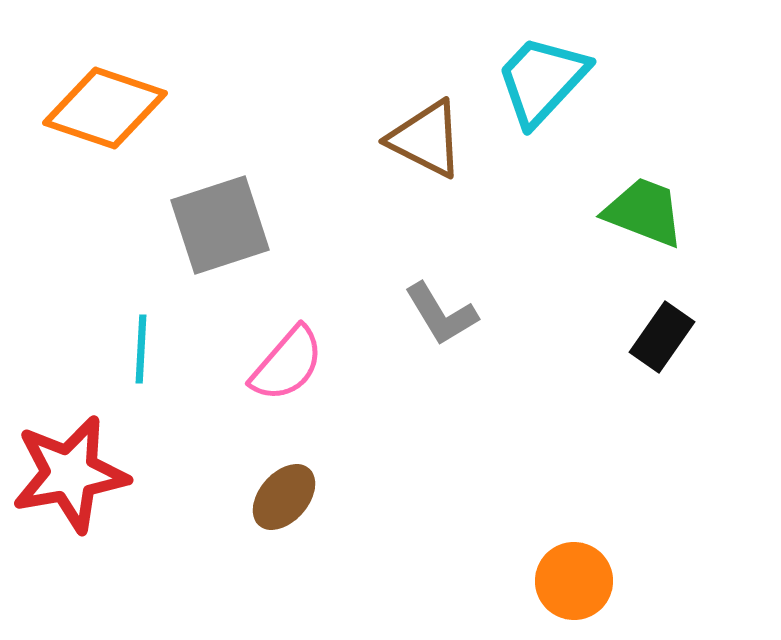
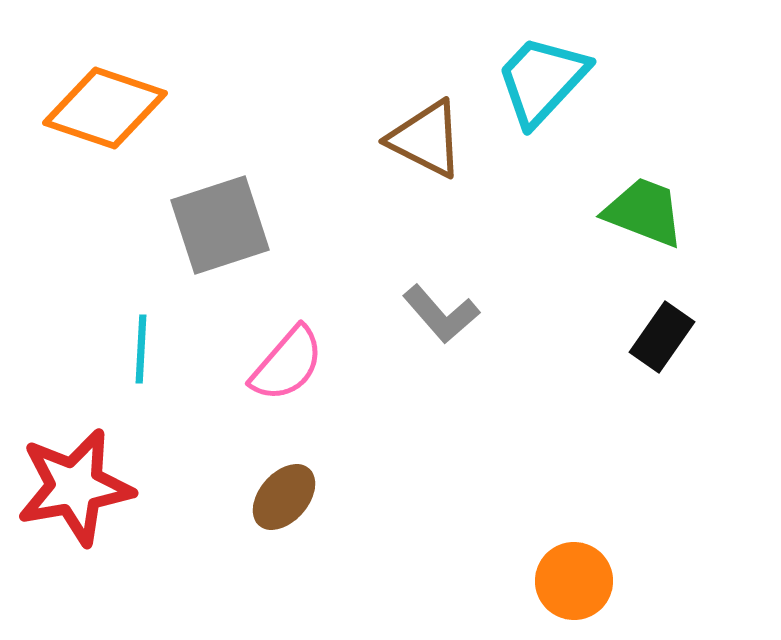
gray L-shape: rotated 10 degrees counterclockwise
red star: moved 5 px right, 13 px down
